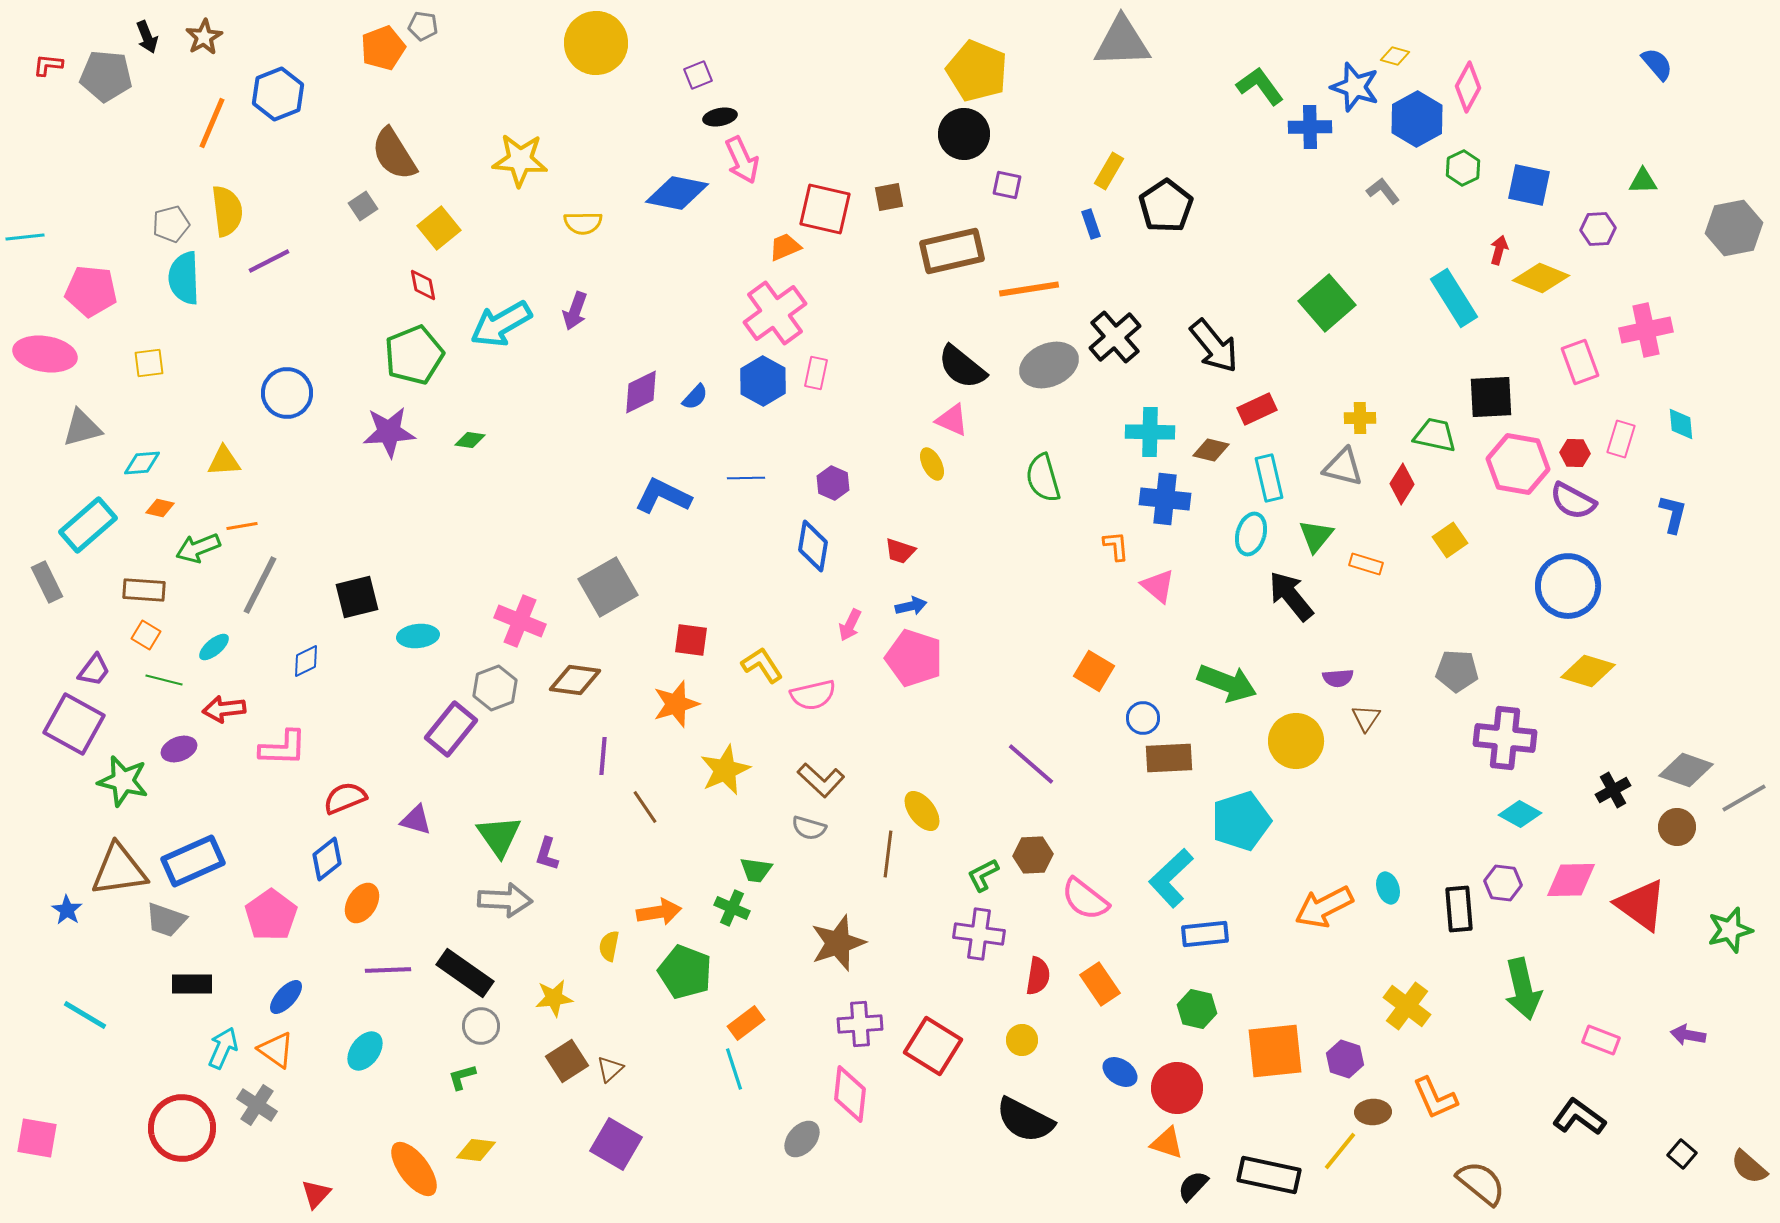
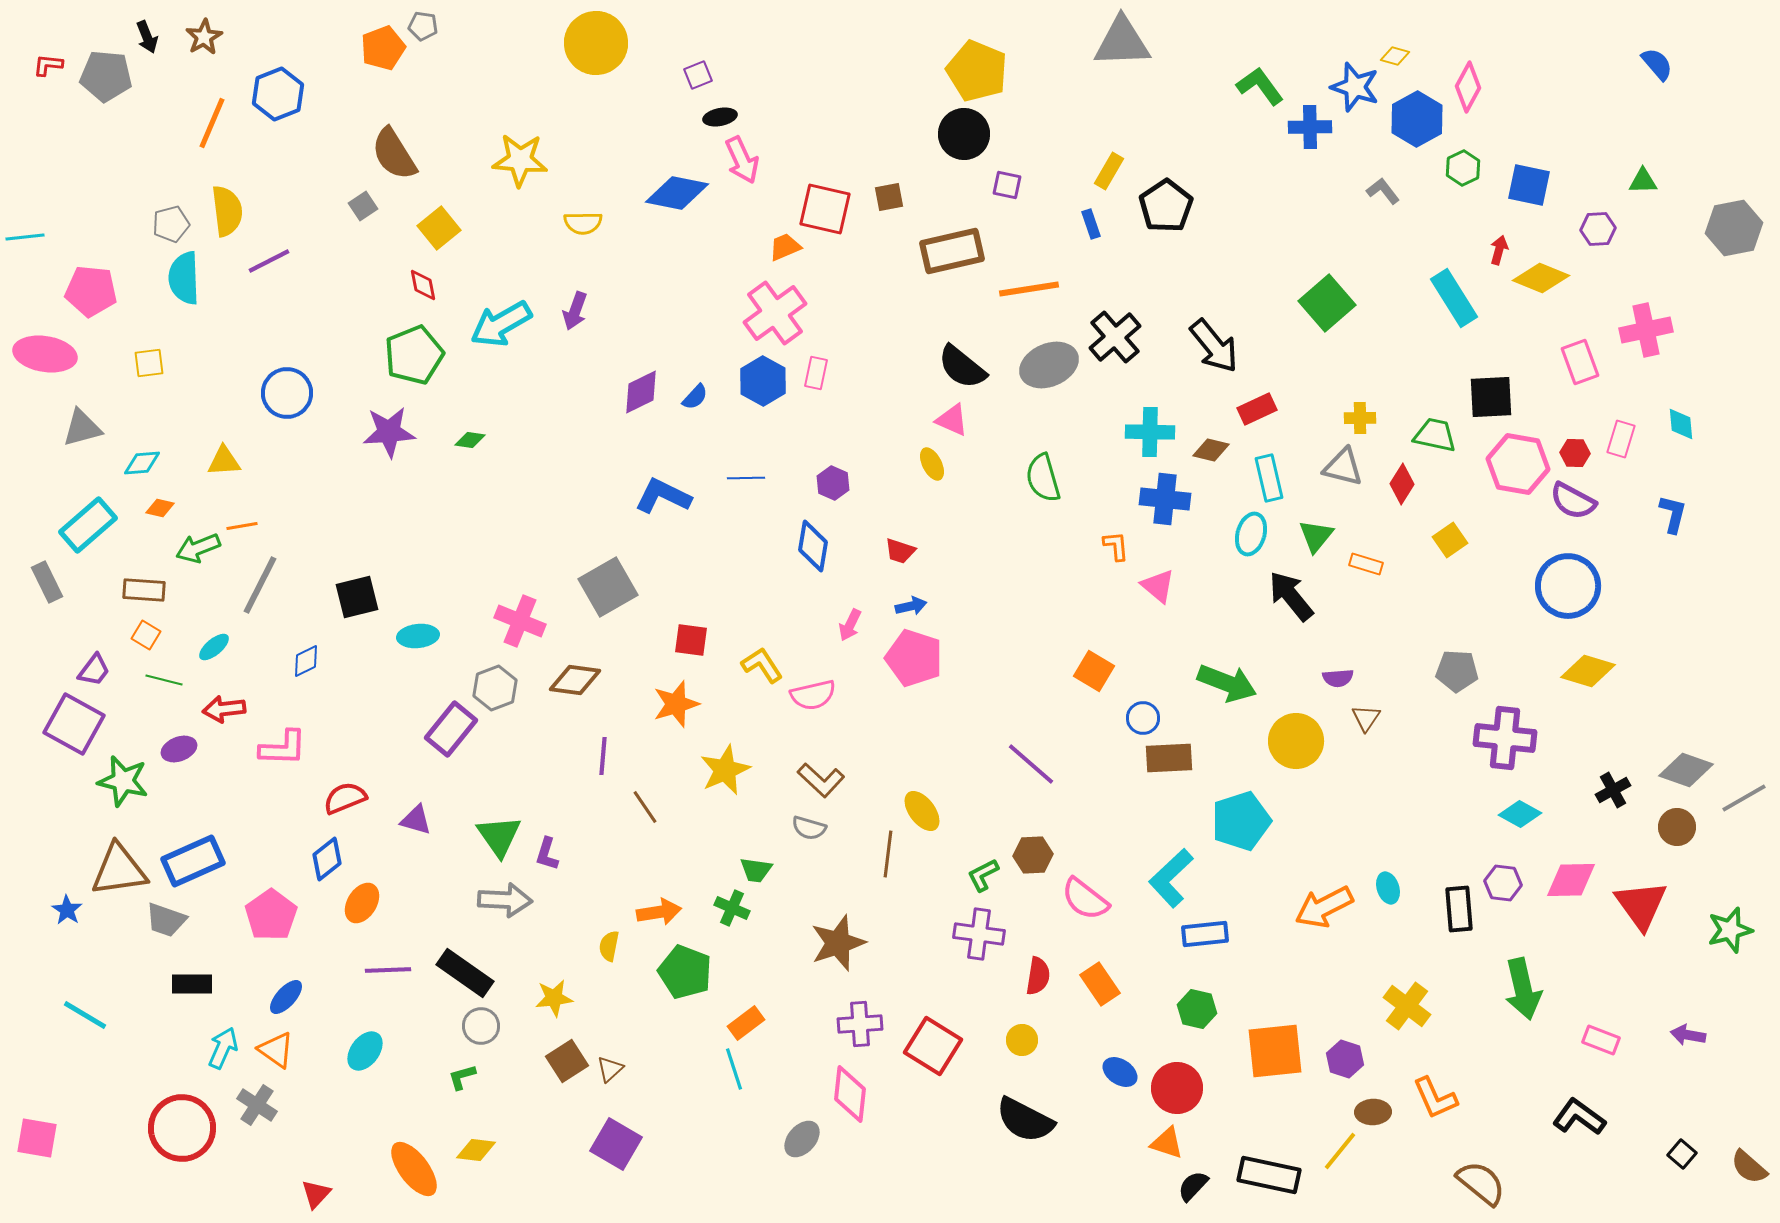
red triangle at (1641, 905): rotated 18 degrees clockwise
